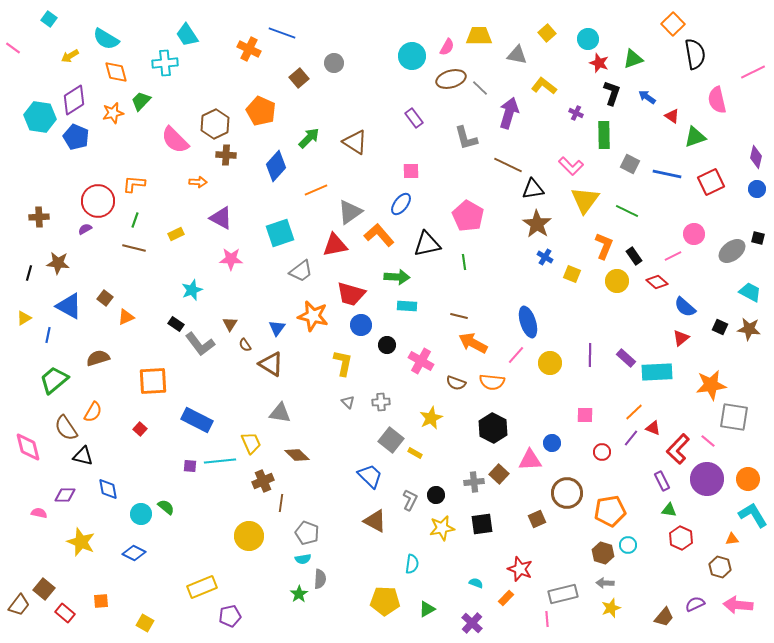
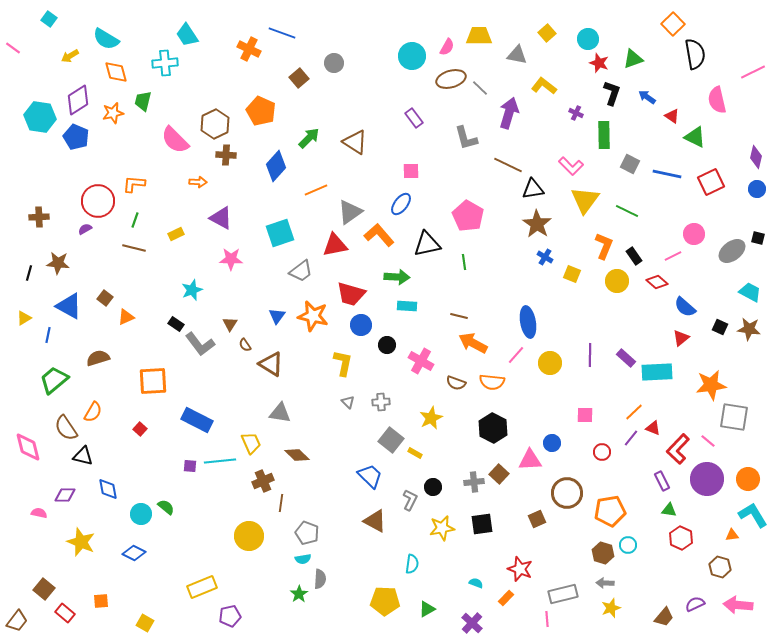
purple diamond at (74, 100): moved 4 px right
green trapezoid at (141, 101): moved 2 px right; rotated 30 degrees counterclockwise
green triangle at (695, 137): rotated 45 degrees clockwise
blue ellipse at (528, 322): rotated 8 degrees clockwise
blue triangle at (277, 328): moved 12 px up
black circle at (436, 495): moved 3 px left, 8 px up
orange triangle at (732, 539): moved 4 px up
brown trapezoid at (19, 605): moved 2 px left, 16 px down
